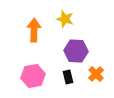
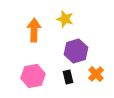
purple hexagon: rotated 20 degrees counterclockwise
